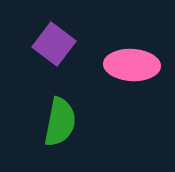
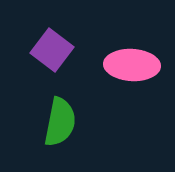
purple square: moved 2 px left, 6 px down
